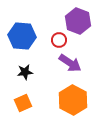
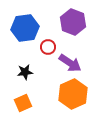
purple hexagon: moved 5 px left, 1 px down
blue hexagon: moved 3 px right, 8 px up; rotated 12 degrees counterclockwise
red circle: moved 11 px left, 7 px down
orange hexagon: moved 6 px up; rotated 8 degrees clockwise
